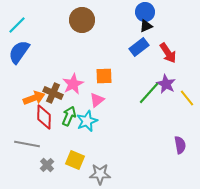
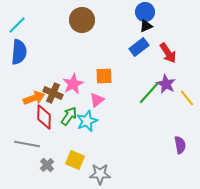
blue semicircle: rotated 150 degrees clockwise
green arrow: rotated 12 degrees clockwise
